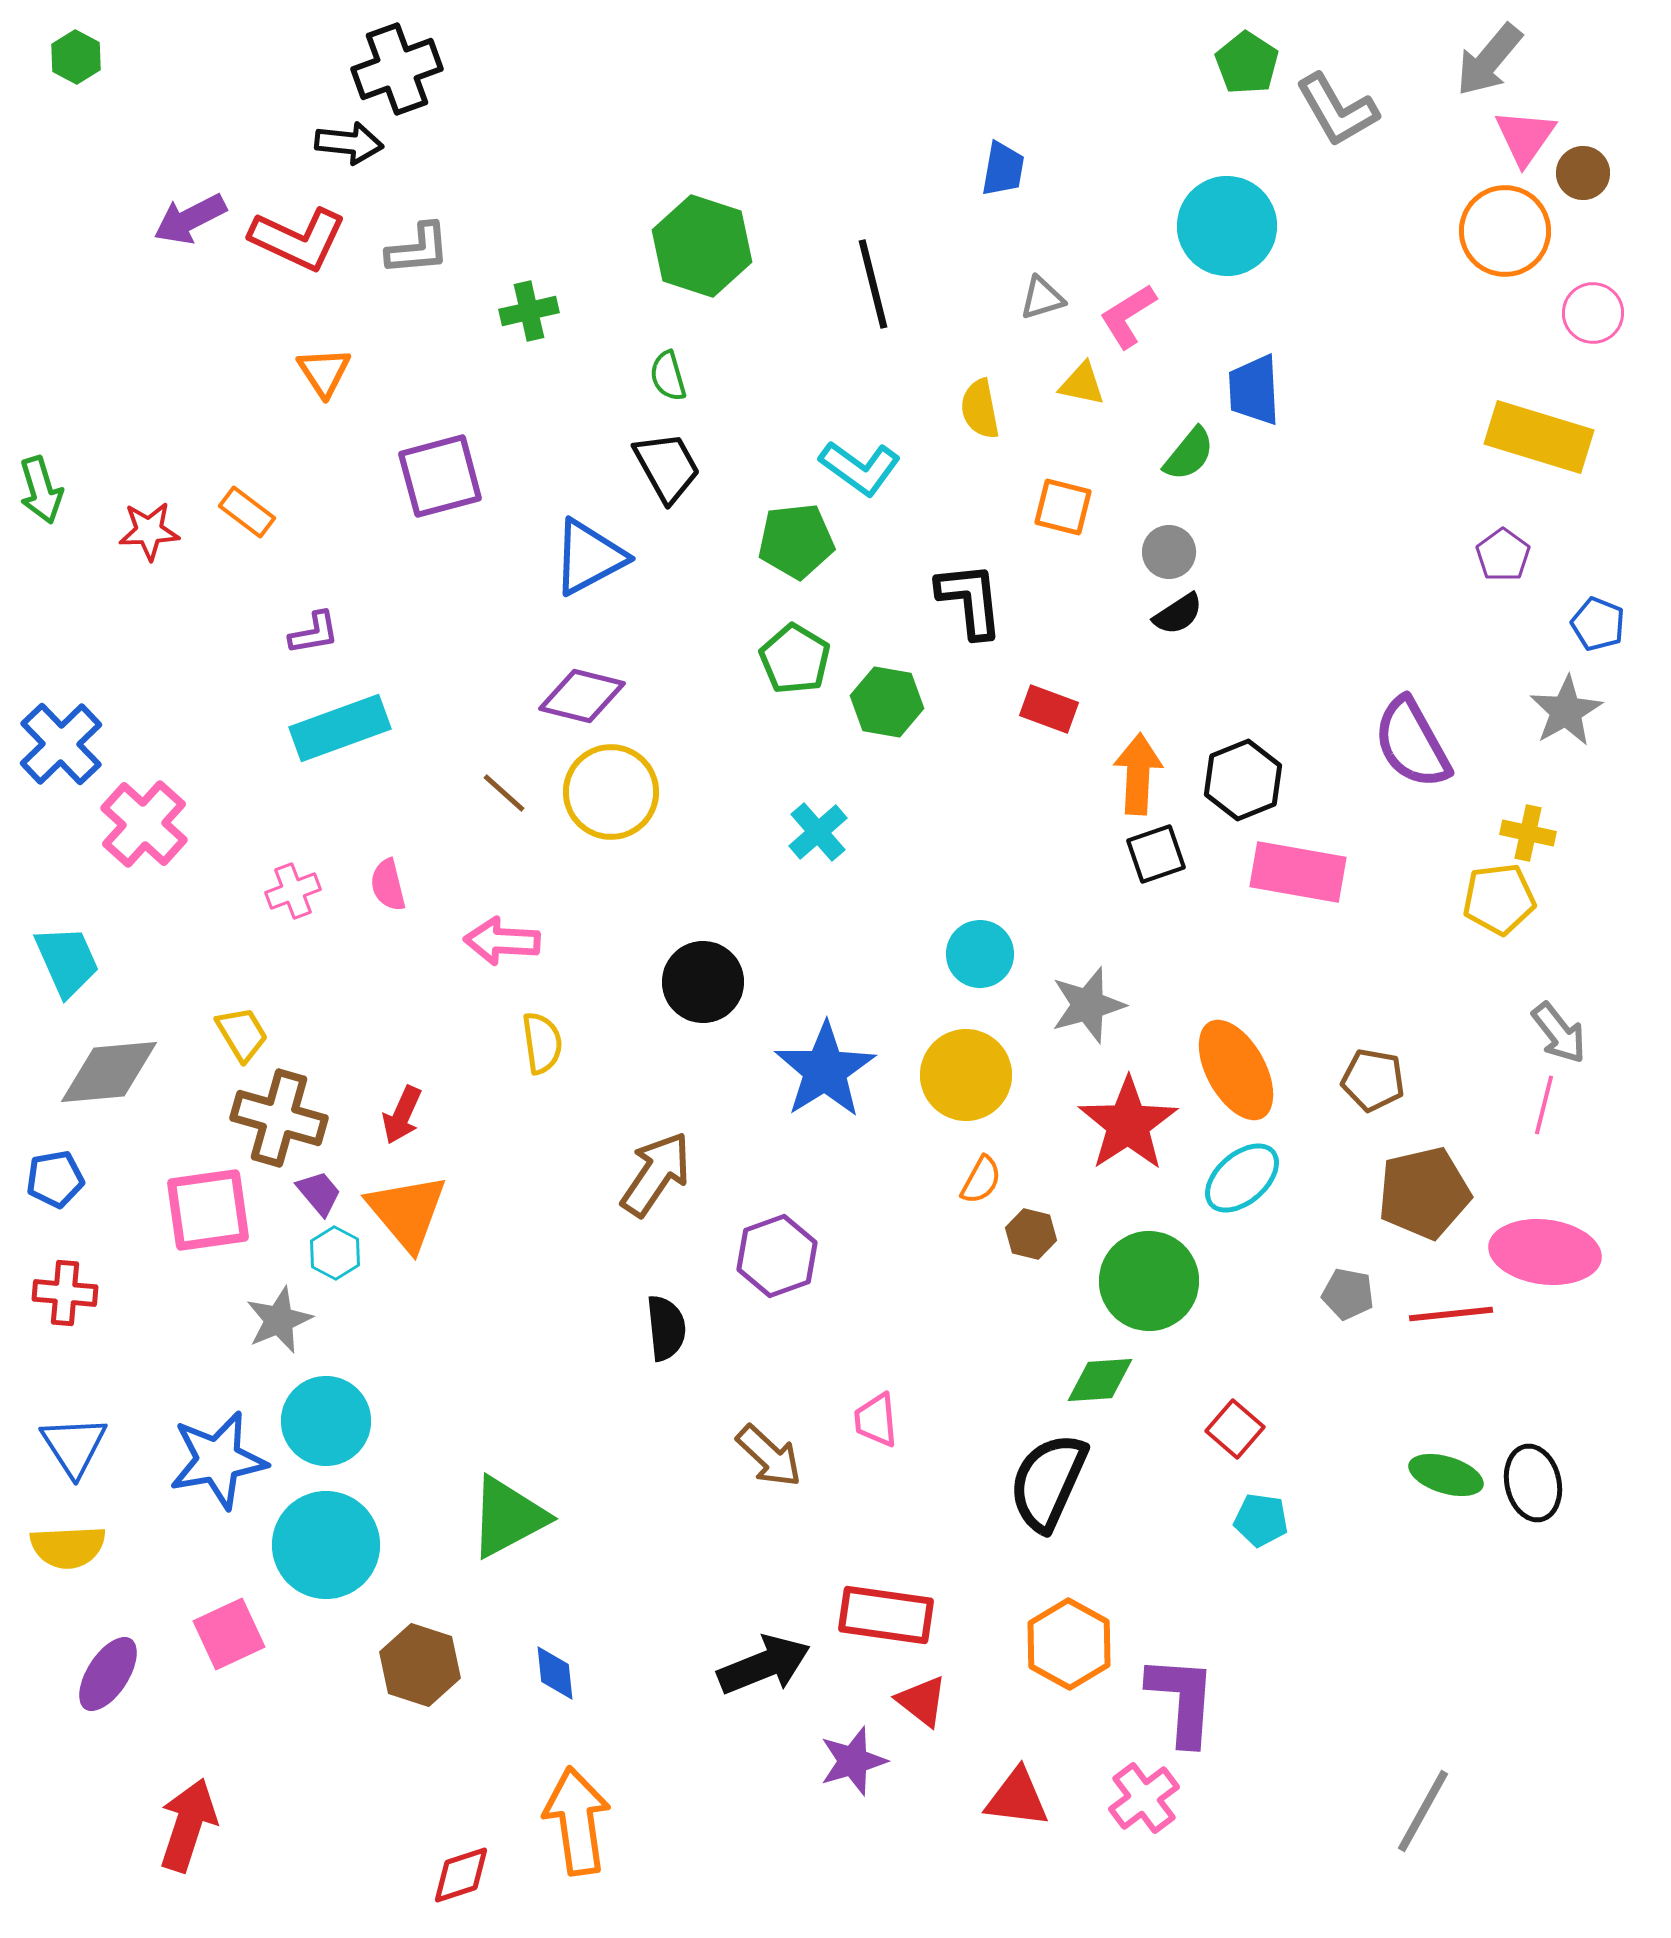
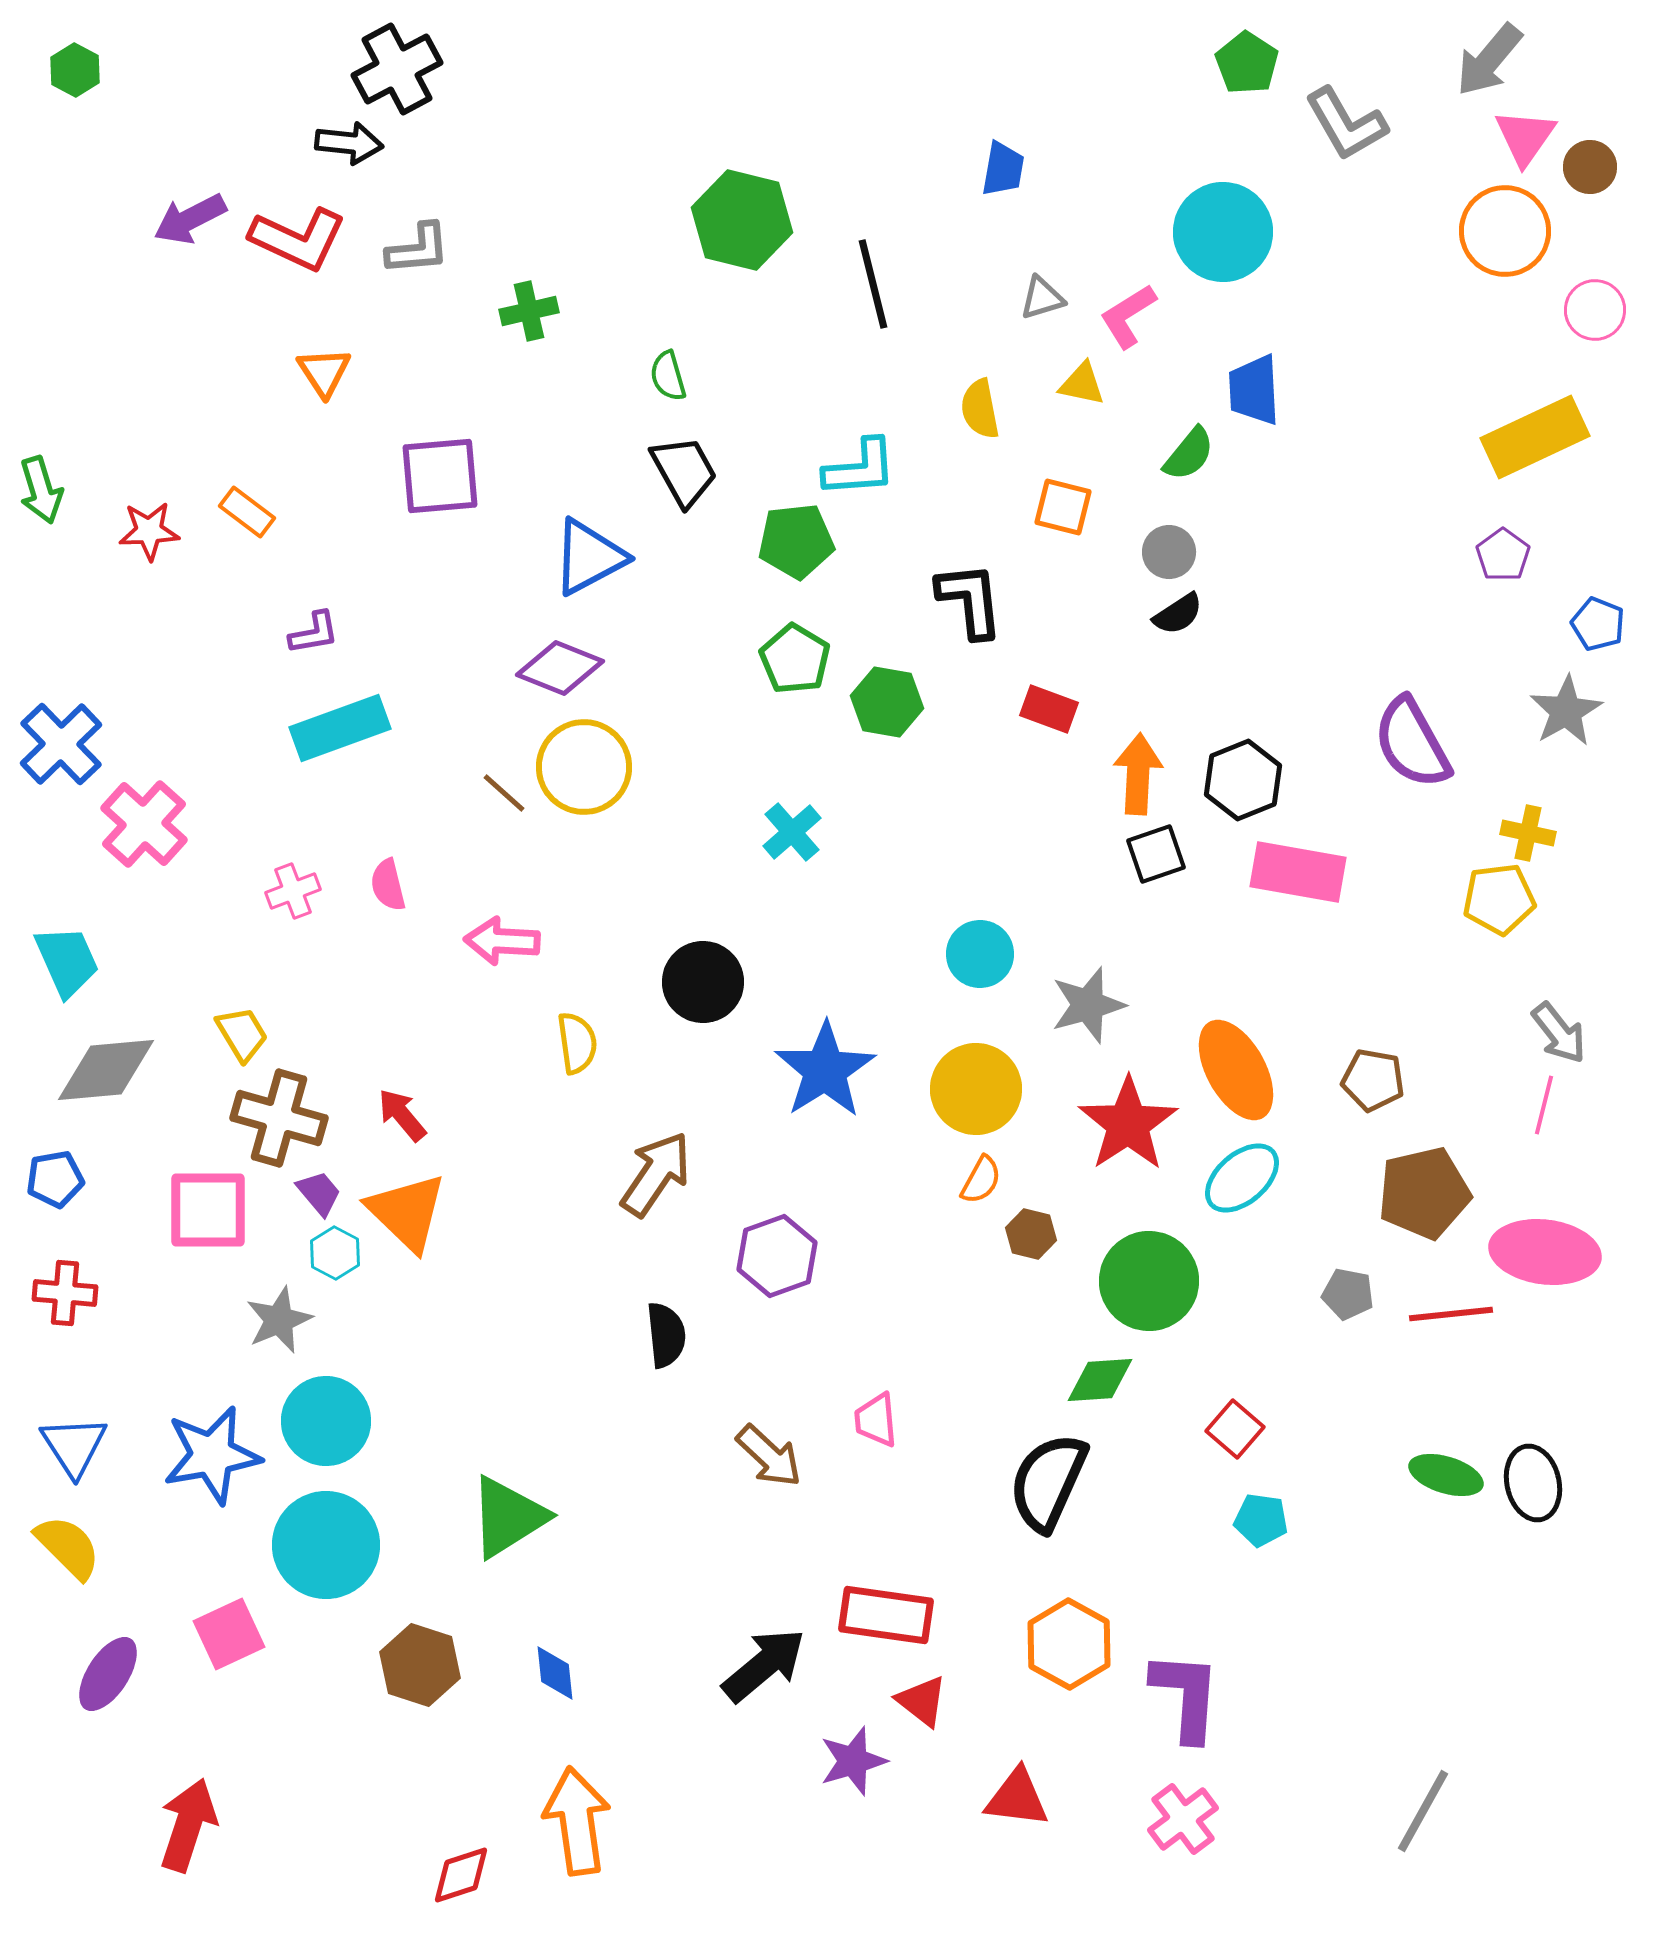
green hexagon at (76, 57): moved 1 px left, 13 px down
black cross at (397, 69): rotated 8 degrees counterclockwise
gray L-shape at (1337, 110): moved 9 px right, 14 px down
brown circle at (1583, 173): moved 7 px right, 6 px up
cyan circle at (1227, 226): moved 4 px left, 6 px down
green hexagon at (702, 246): moved 40 px right, 26 px up; rotated 4 degrees counterclockwise
pink circle at (1593, 313): moved 2 px right, 3 px up
yellow rectangle at (1539, 437): moved 4 px left; rotated 42 degrees counterclockwise
black trapezoid at (667, 467): moved 17 px right, 4 px down
cyan L-shape at (860, 468): rotated 40 degrees counterclockwise
purple square at (440, 476): rotated 10 degrees clockwise
purple diamond at (582, 696): moved 22 px left, 28 px up; rotated 8 degrees clockwise
yellow circle at (611, 792): moved 27 px left, 25 px up
cyan cross at (818, 832): moved 26 px left
yellow semicircle at (542, 1043): moved 35 px right
gray diamond at (109, 1072): moved 3 px left, 2 px up
yellow circle at (966, 1075): moved 10 px right, 14 px down
red arrow at (402, 1115): rotated 116 degrees clockwise
pink square at (208, 1210): rotated 8 degrees clockwise
orange triangle at (407, 1212): rotated 6 degrees counterclockwise
black semicircle at (666, 1328): moved 7 px down
blue star at (218, 1460): moved 6 px left, 5 px up
green triangle at (508, 1517): rotated 4 degrees counterclockwise
yellow semicircle at (68, 1547): rotated 132 degrees counterclockwise
black arrow at (764, 1665): rotated 18 degrees counterclockwise
purple L-shape at (1182, 1700): moved 4 px right, 4 px up
pink cross at (1144, 1798): moved 39 px right, 21 px down
